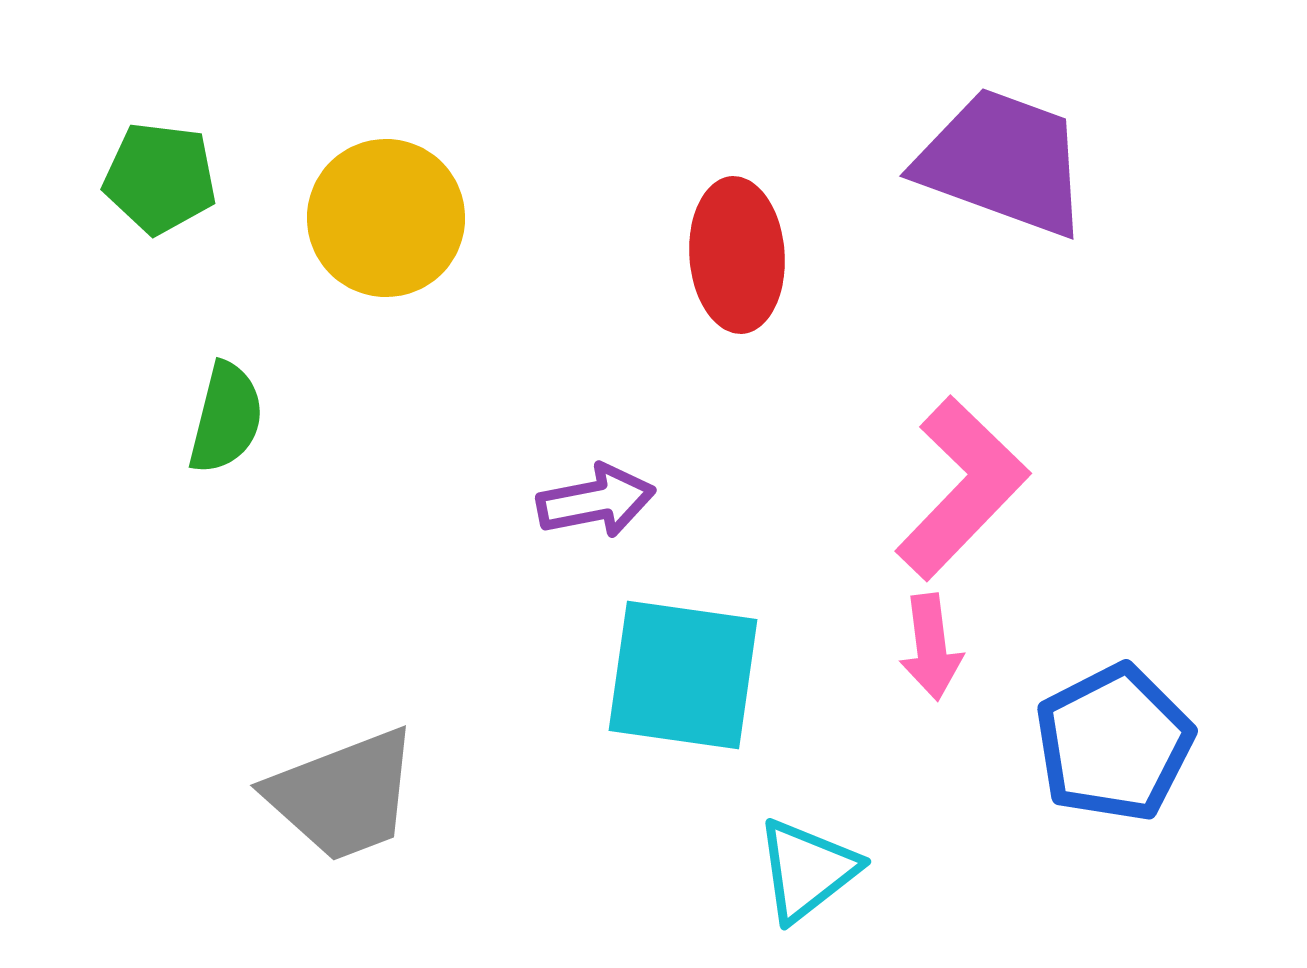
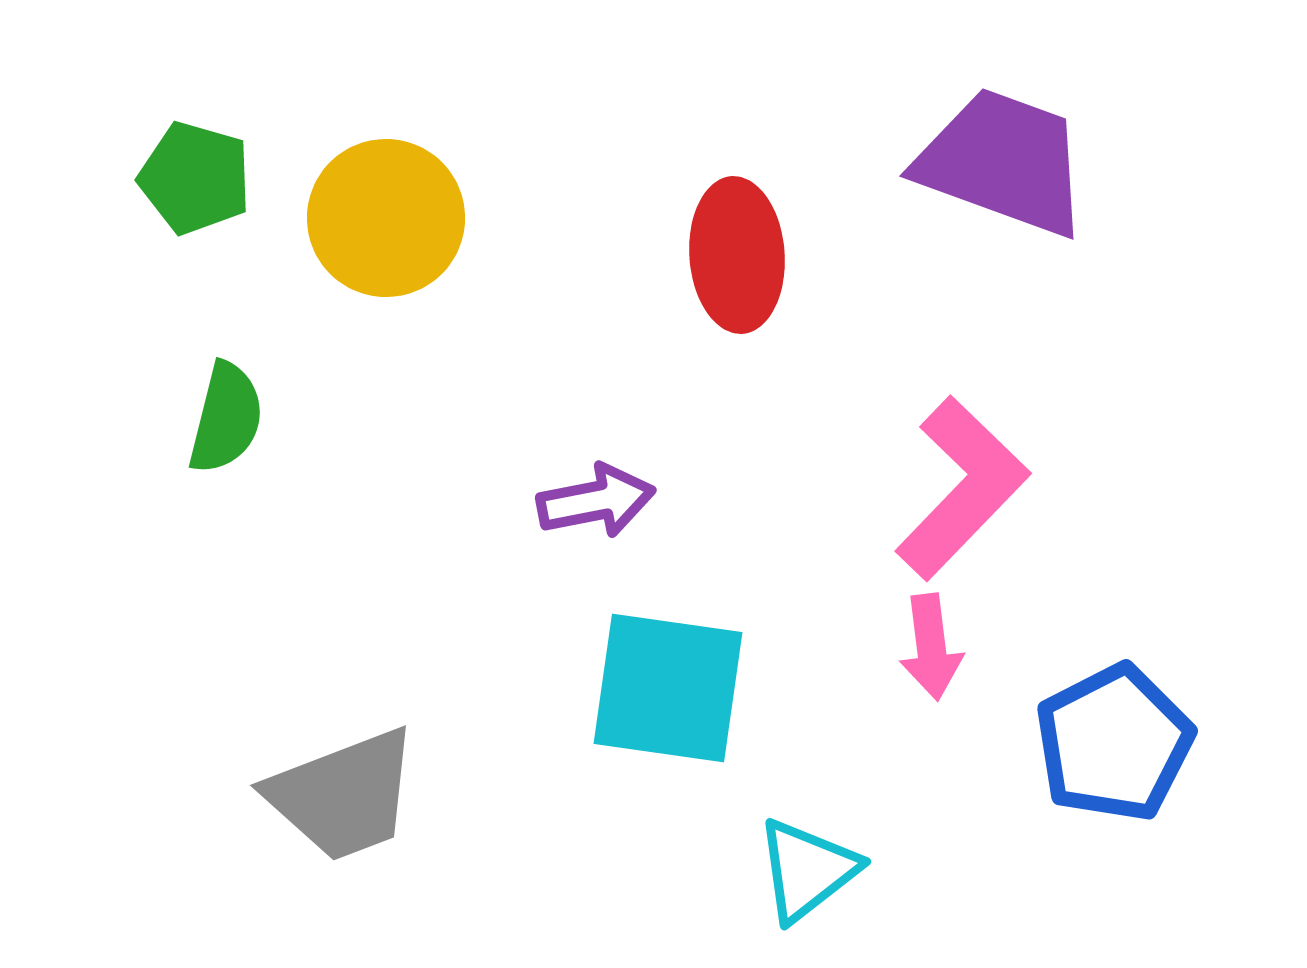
green pentagon: moved 35 px right; rotated 9 degrees clockwise
cyan square: moved 15 px left, 13 px down
